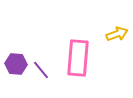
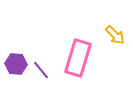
yellow arrow: moved 2 px left, 1 px down; rotated 65 degrees clockwise
pink rectangle: rotated 12 degrees clockwise
